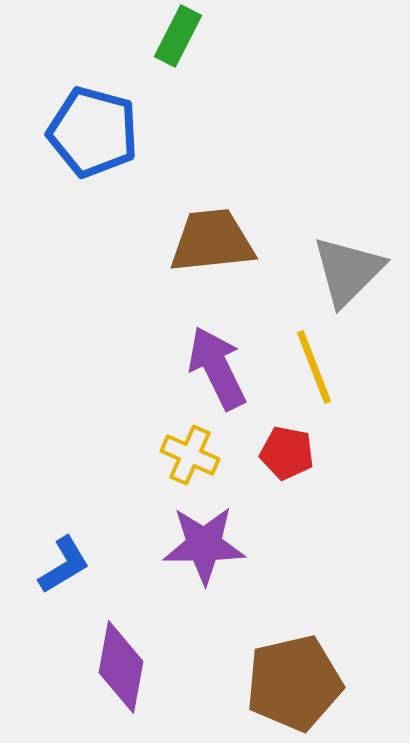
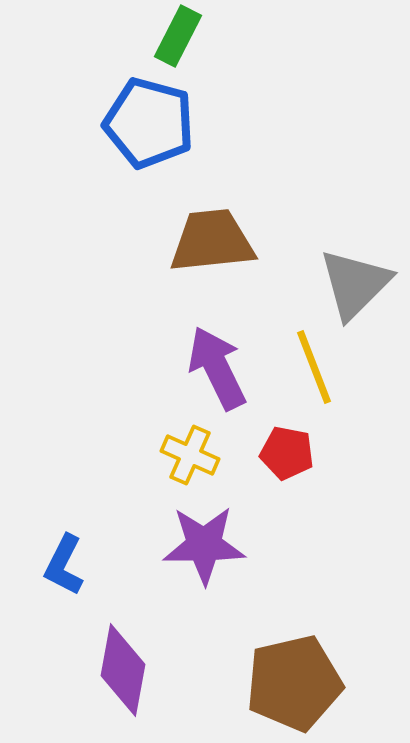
blue pentagon: moved 56 px right, 9 px up
gray triangle: moved 7 px right, 13 px down
blue L-shape: rotated 148 degrees clockwise
purple diamond: moved 2 px right, 3 px down
